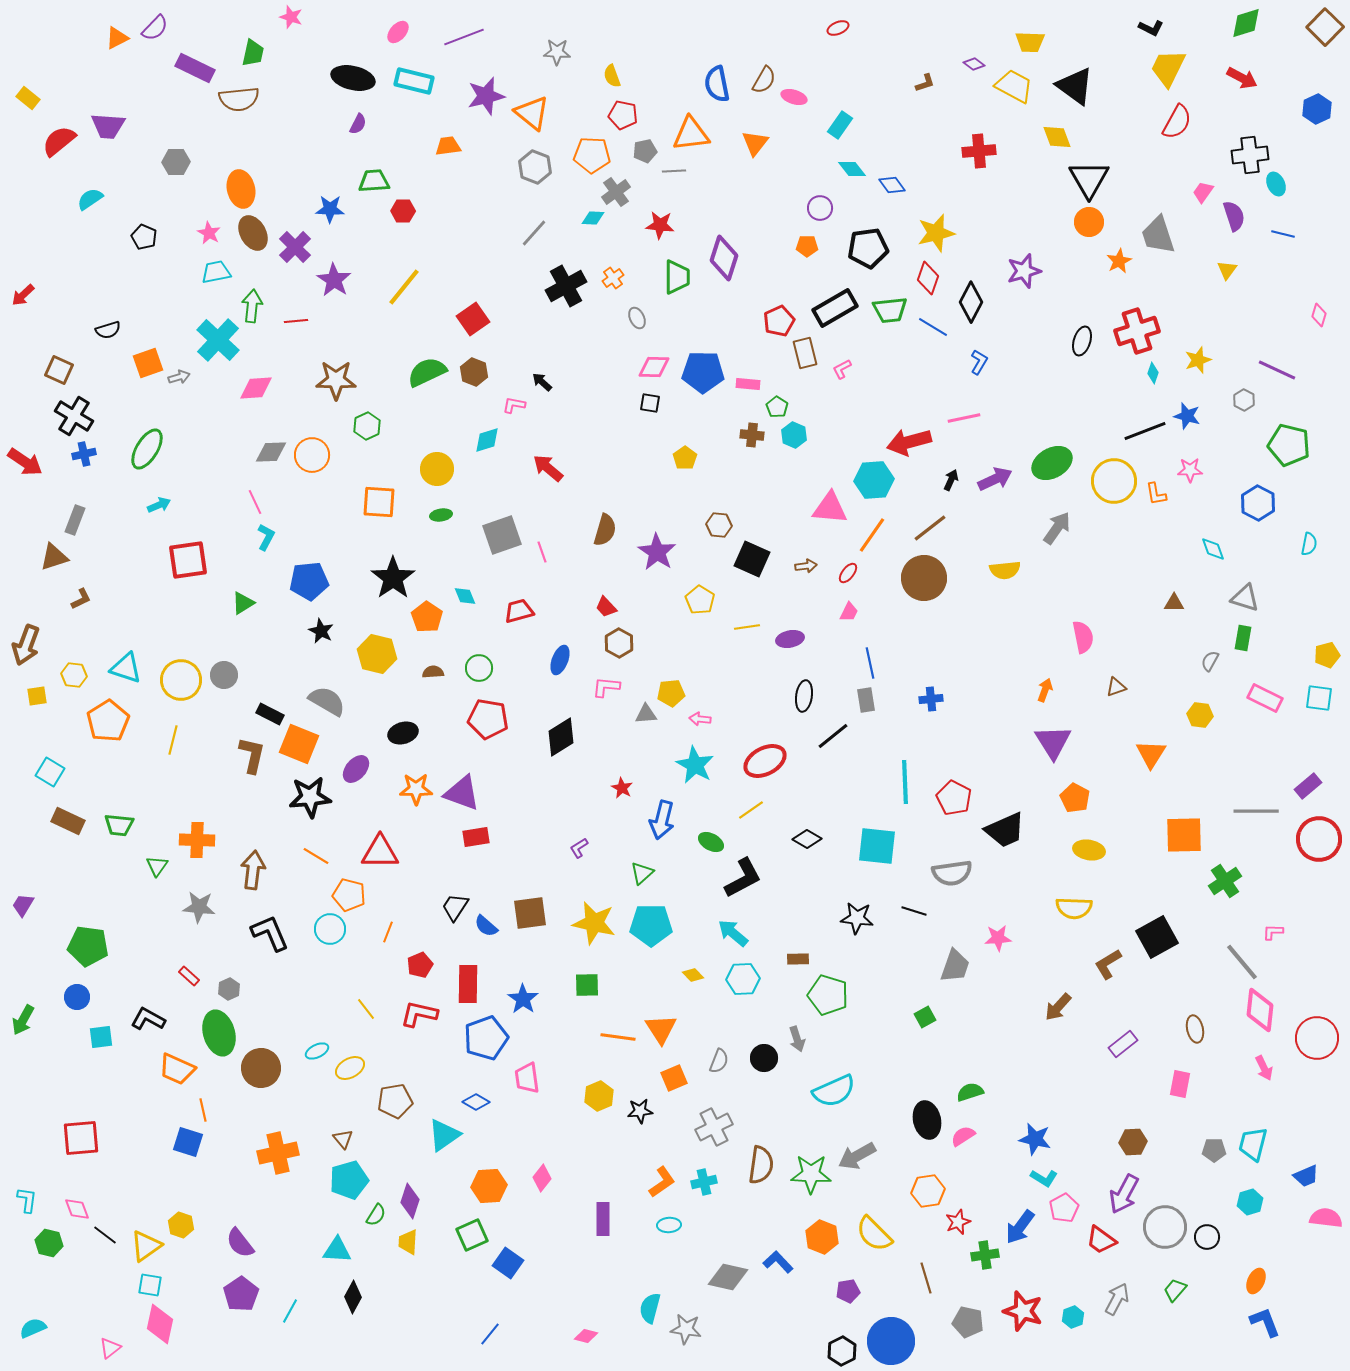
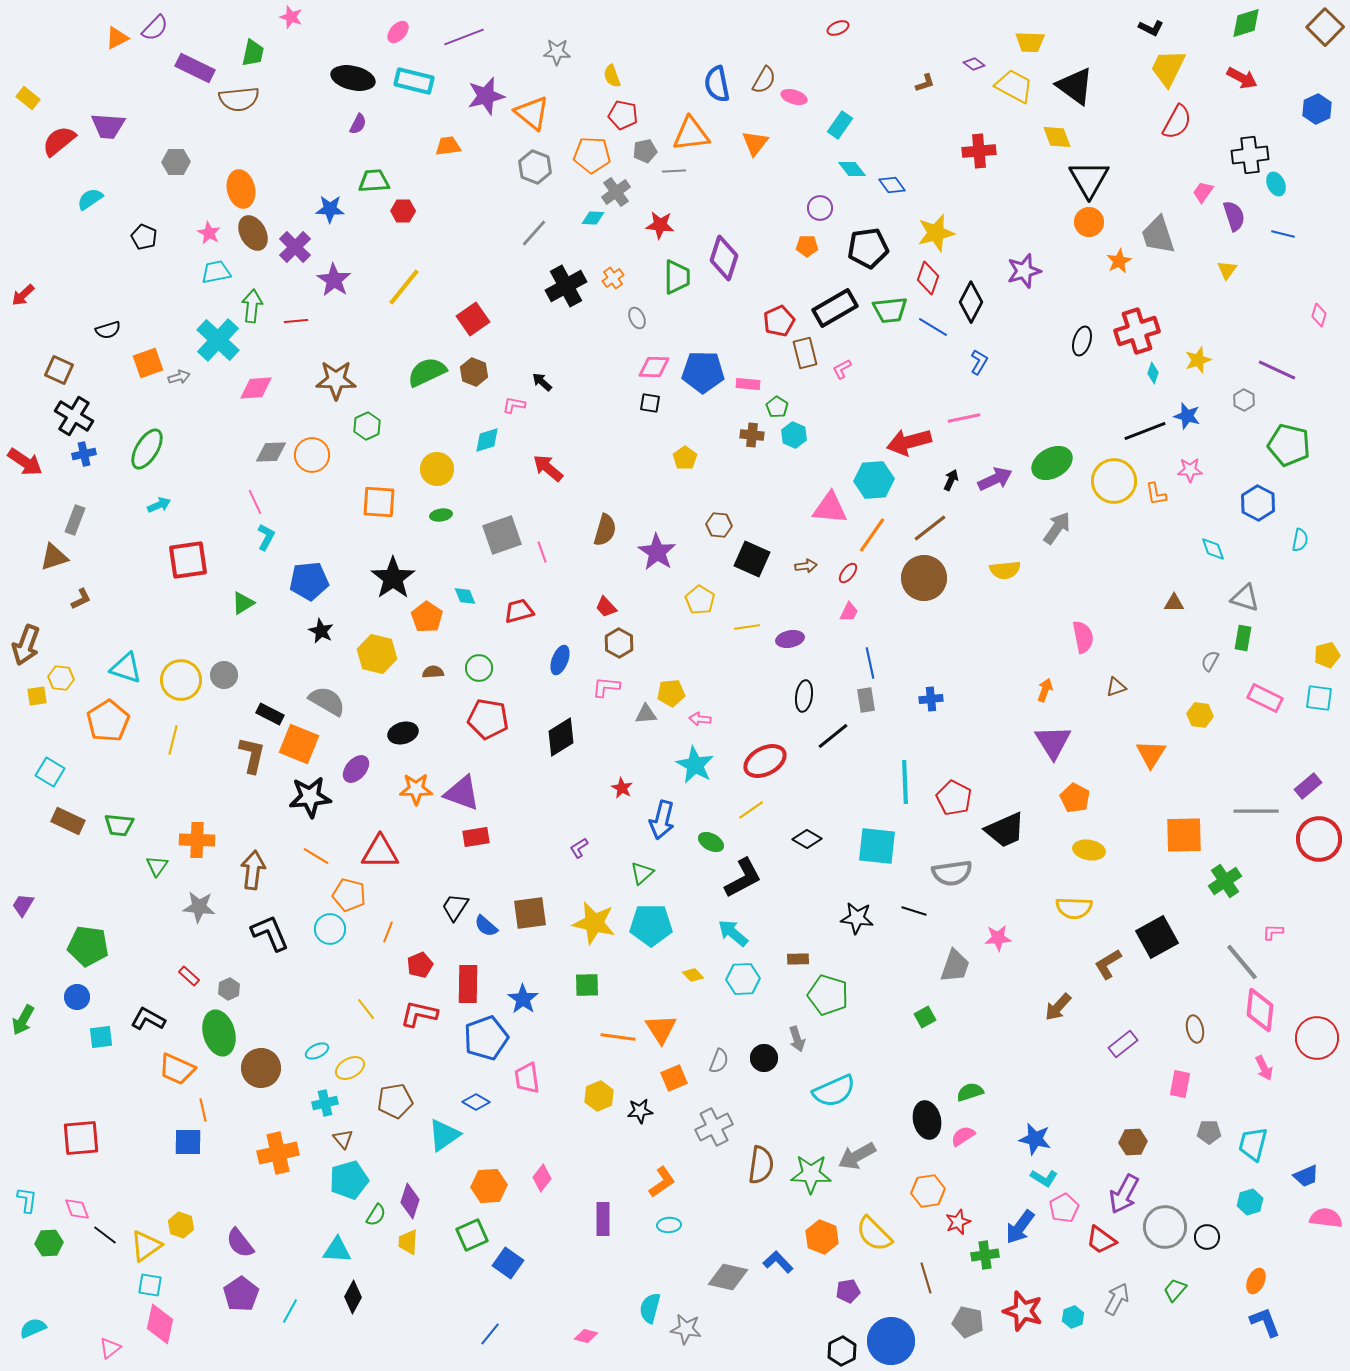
cyan semicircle at (1309, 544): moved 9 px left, 4 px up
yellow hexagon at (74, 675): moved 13 px left, 3 px down
blue square at (188, 1142): rotated 16 degrees counterclockwise
gray pentagon at (1214, 1150): moved 5 px left, 18 px up
cyan cross at (704, 1182): moved 379 px left, 79 px up
green hexagon at (49, 1243): rotated 16 degrees counterclockwise
